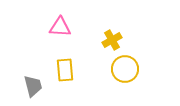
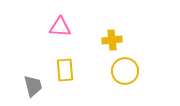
yellow cross: rotated 24 degrees clockwise
yellow circle: moved 2 px down
